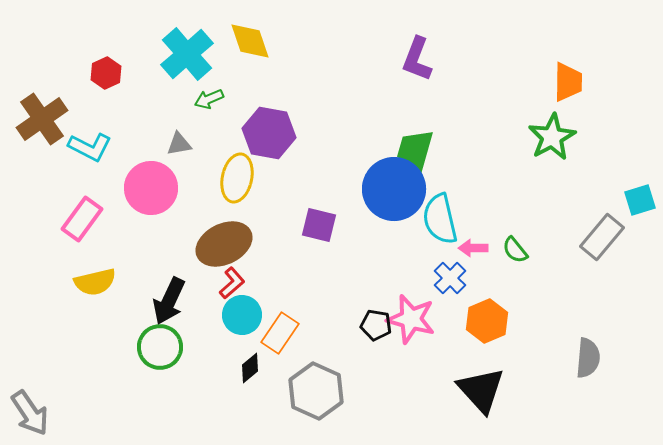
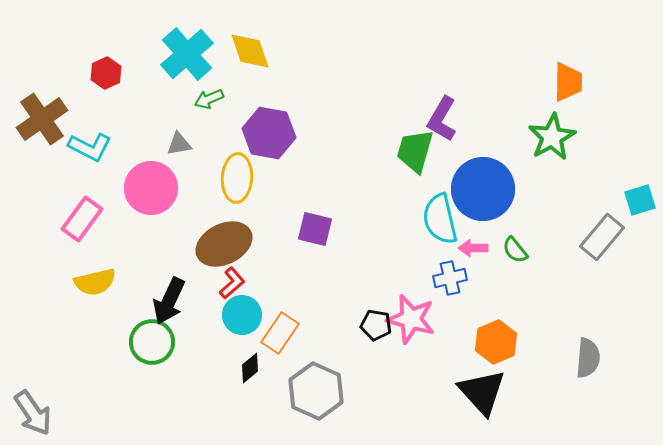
yellow diamond: moved 10 px down
purple L-shape: moved 25 px right, 60 px down; rotated 9 degrees clockwise
yellow ellipse: rotated 9 degrees counterclockwise
blue circle: moved 89 px right
purple square: moved 4 px left, 4 px down
blue cross: rotated 32 degrees clockwise
orange hexagon: moved 9 px right, 21 px down
green circle: moved 8 px left, 5 px up
black triangle: moved 1 px right, 2 px down
gray arrow: moved 3 px right
